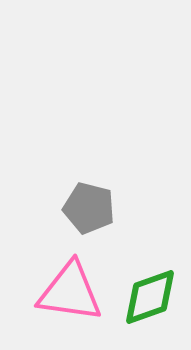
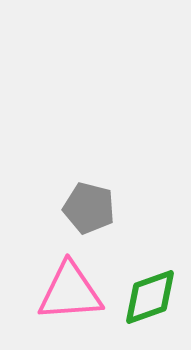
pink triangle: rotated 12 degrees counterclockwise
